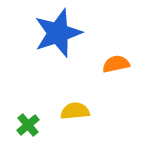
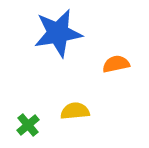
blue star: rotated 9 degrees clockwise
